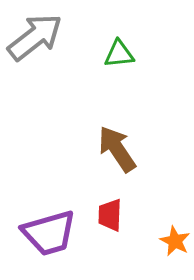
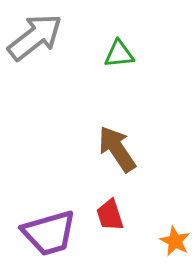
red trapezoid: rotated 20 degrees counterclockwise
